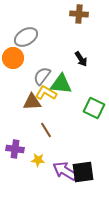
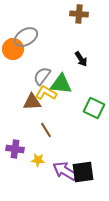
orange circle: moved 9 px up
